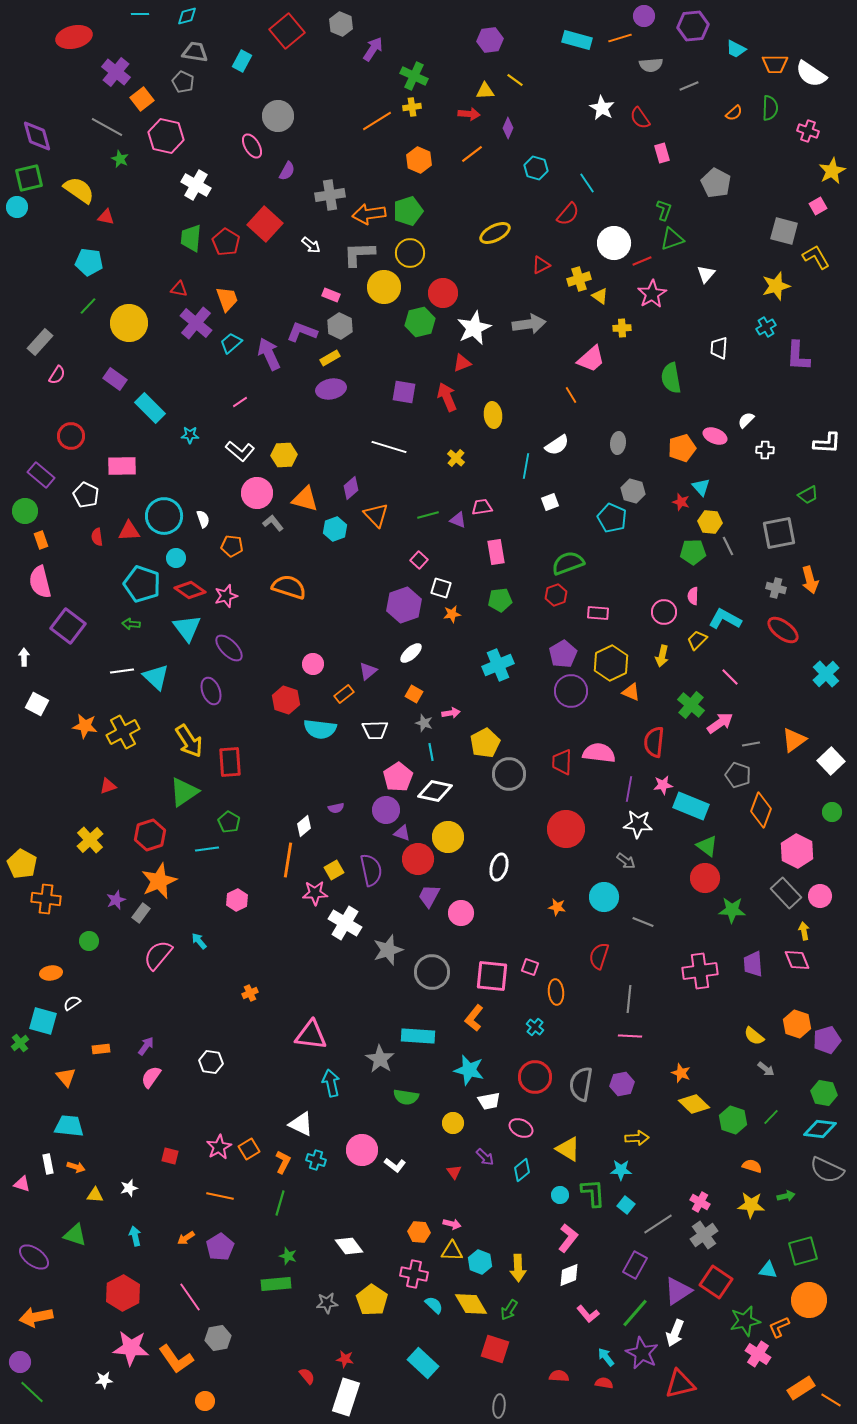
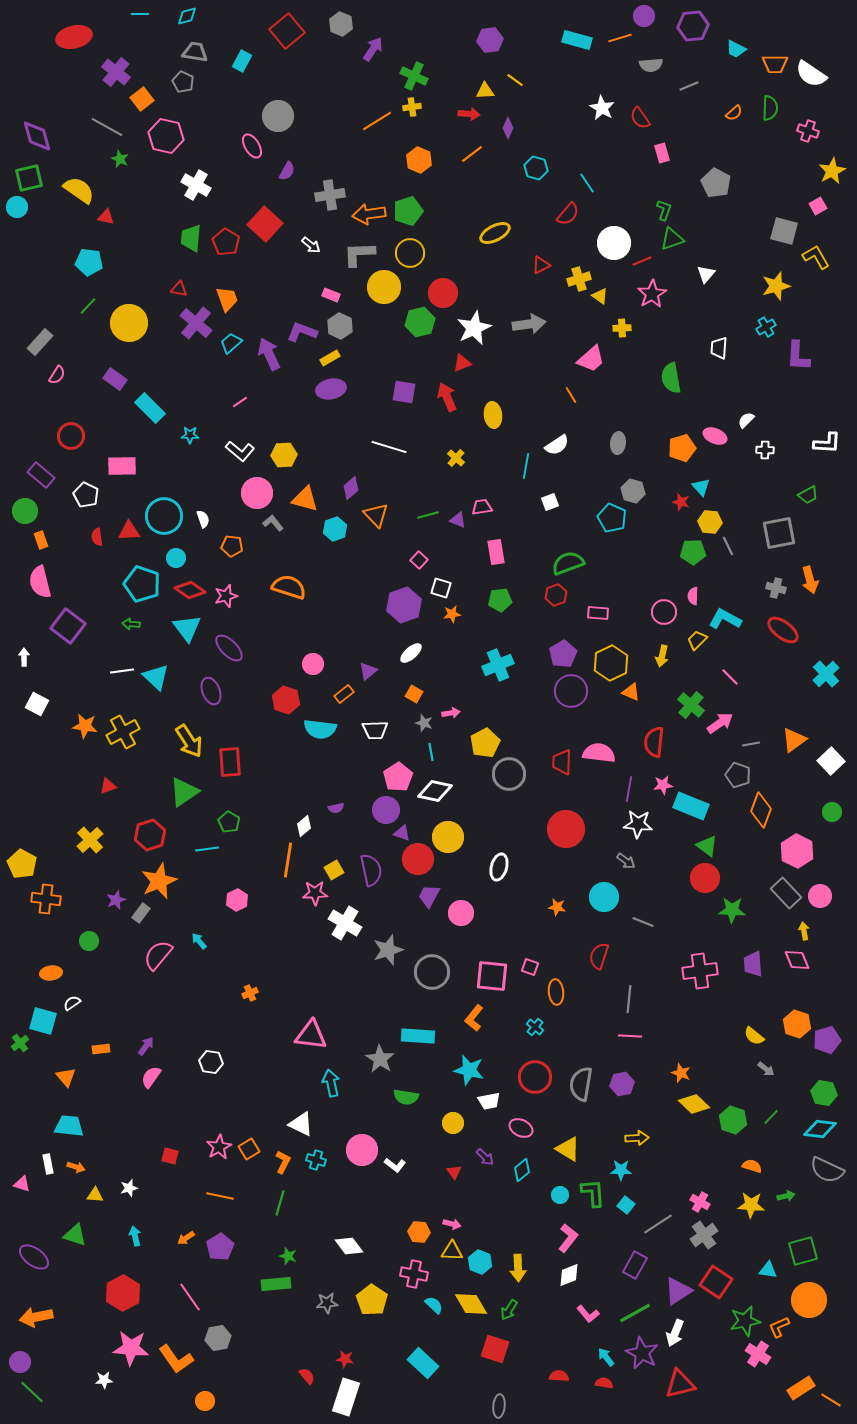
green line at (635, 1313): rotated 20 degrees clockwise
